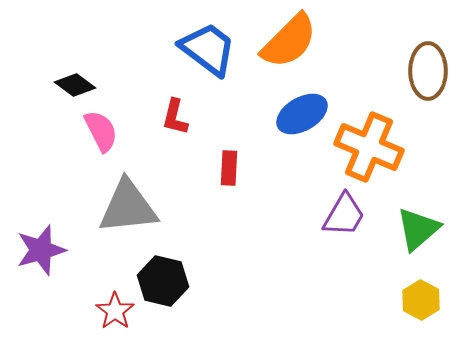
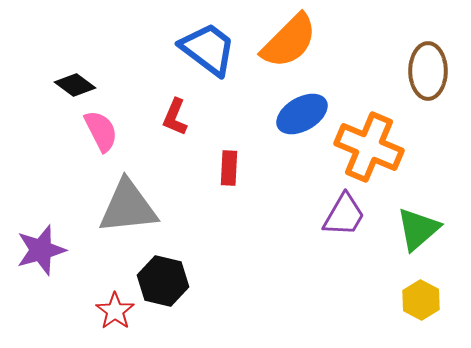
red L-shape: rotated 9 degrees clockwise
